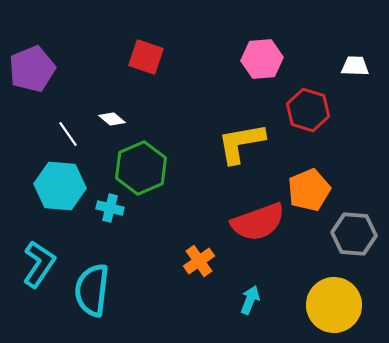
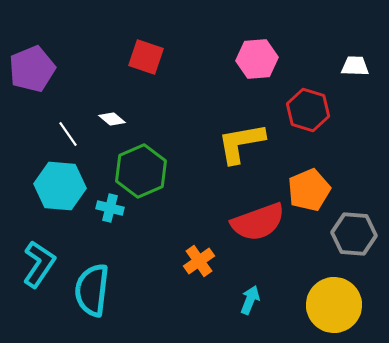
pink hexagon: moved 5 px left
green hexagon: moved 3 px down
